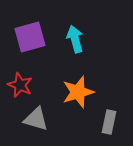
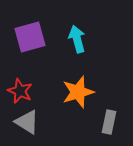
cyan arrow: moved 2 px right
red star: moved 6 px down
gray triangle: moved 9 px left, 3 px down; rotated 16 degrees clockwise
